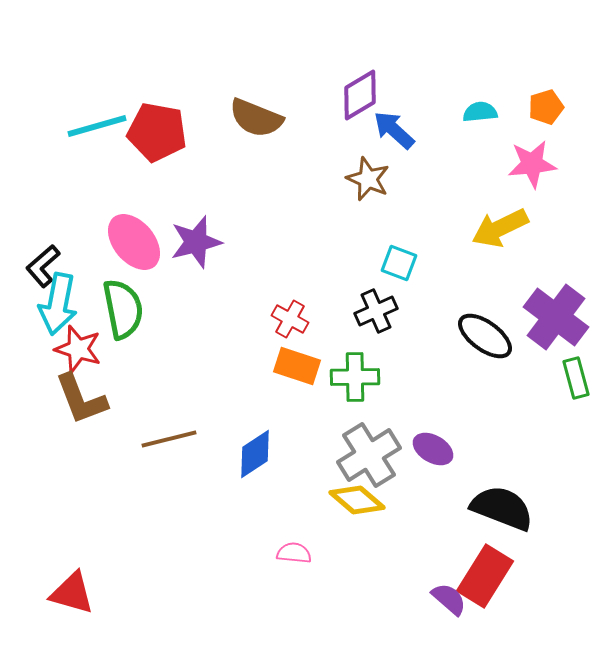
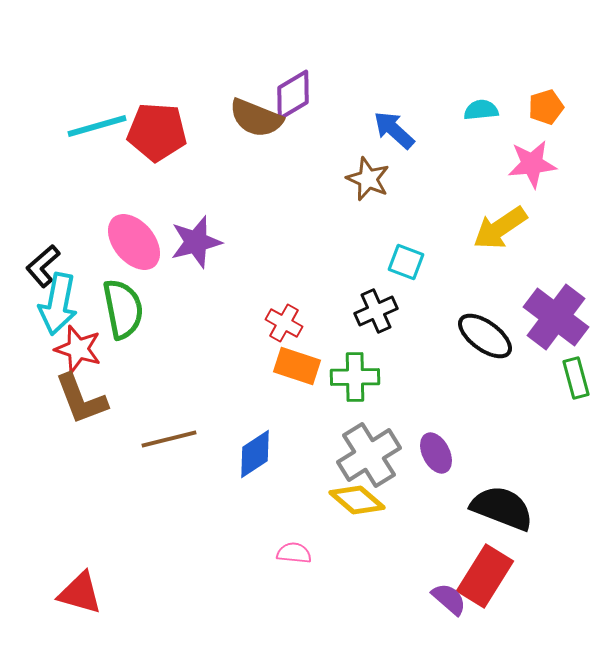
purple diamond: moved 67 px left
cyan semicircle: moved 1 px right, 2 px up
red pentagon: rotated 6 degrees counterclockwise
yellow arrow: rotated 8 degrees counterclockwise
cyan square: moved 7 px right, 1 px up
red cross: moved 6 px left, 4 px down
purple ellipse: moved 3 px right, 4 px down; rotated 33 degrees clockwise
red triangle: moved 8 px right
